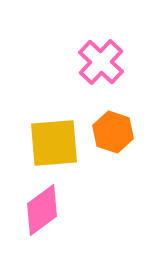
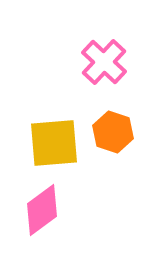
pink cross: moved 3 px right
